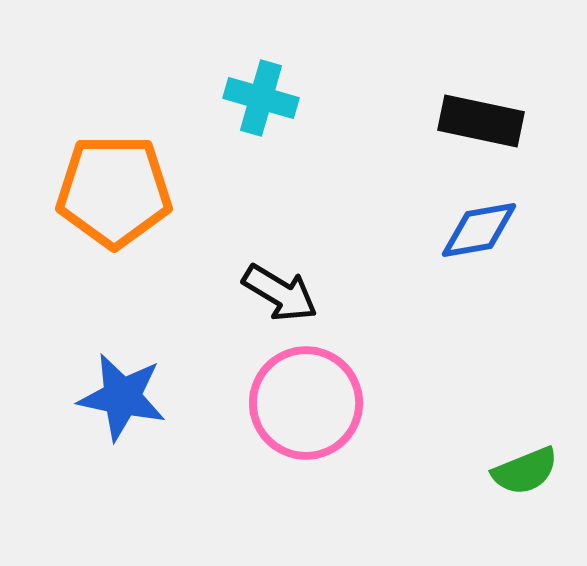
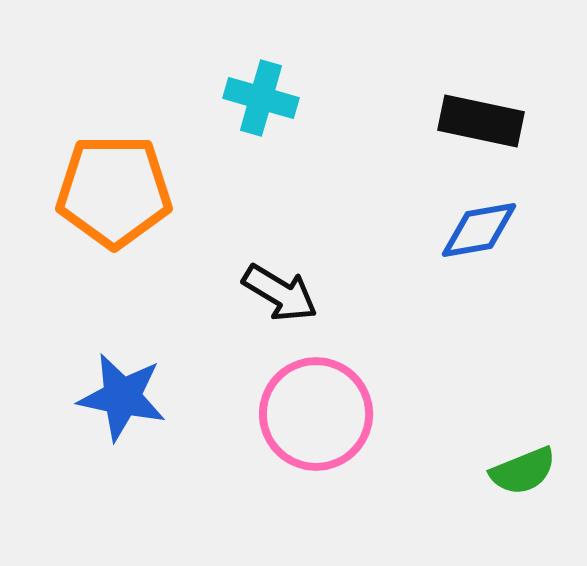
pink circle: moved 10 px right, 11 px down
green semicircle: moved 2 px left
